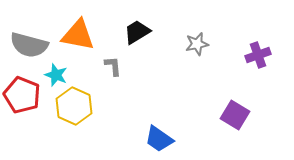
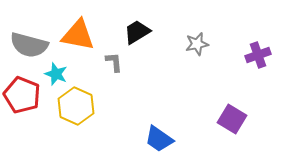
gray L-shape: moved 1 px right, 4 px up
cyan star: moved 1 px up
yellow hexagon: moved 2 px right
purple square: moved 3 px left, 4 px down
